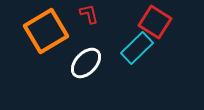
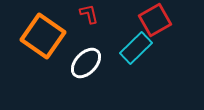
red square: moved 2 px up; rotated 28 degrees clockwise
orange square: moved 3 px left, 5 px down; rotated 24 degrees counterclockwise
cyan rectangle: moved 1 px left
